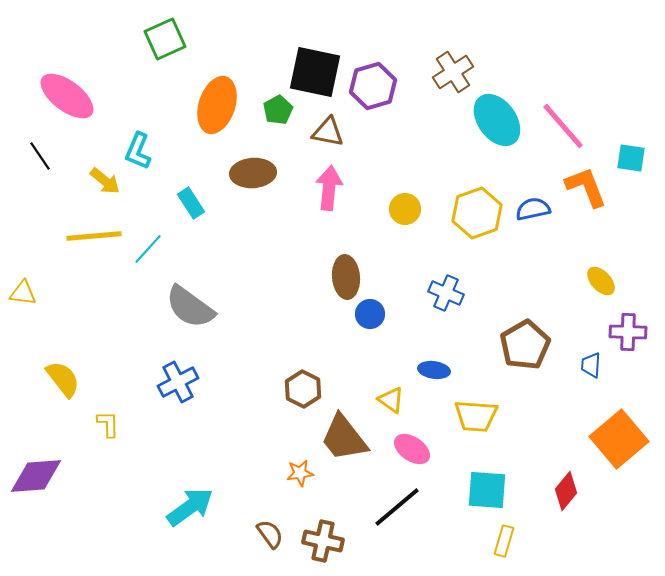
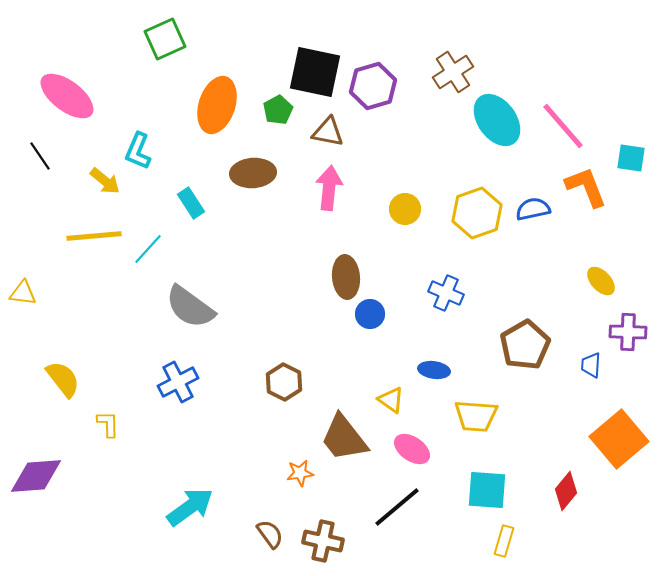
brown hexagon at (303, 389): moved 19 px left, 7 px up
